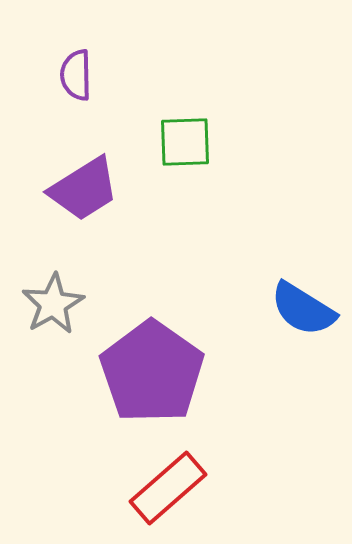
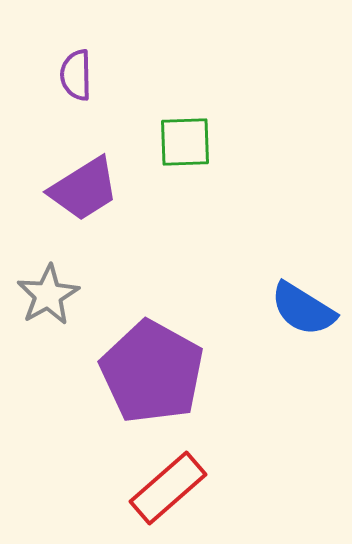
gray star: moved 5 px left, 9 px up
purple pentagon: rotated 6 degrees counterclockwise
